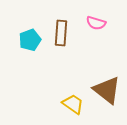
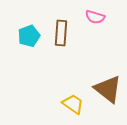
pink semicircle: moved 1 px left, 6 px up
cyan pentagon: moved 1 px left, 4 px up
brown triangle: moved 1 px right, 1 px up
